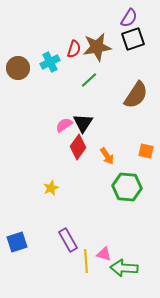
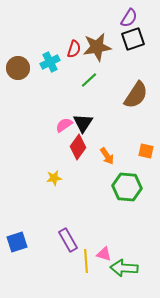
yellow star: moved 3 px right, 10 px up; rotated 14 degrees clockwise
